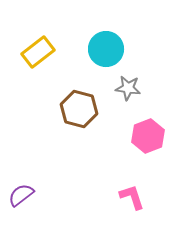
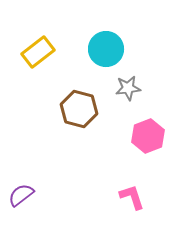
gray star: rotated 15 degrees counterclockwise
